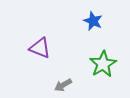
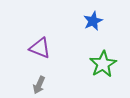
blue star: rotated 24 degrees clockwise
gray arrow: moved 24 px left; rotated 36 degrees counterclockwise
